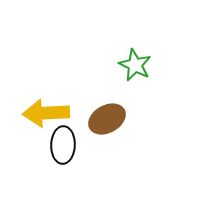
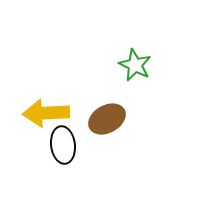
black ellipse: rotated 9 degrees counterclockwise
